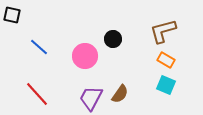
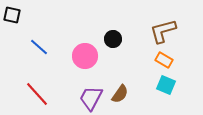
orange rectangle: moved 2 px left
